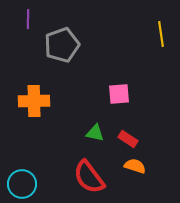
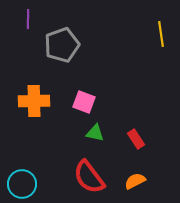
pink square: moved 35 px left, 8 px down; rotated 25 degrees clockwise
red rectangle: moved 8 px right; rotated 24 degrees clockwise
orange semicircle: moved 15 px down; rotated 45 degrees counterclockwise
